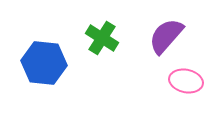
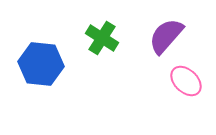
blue hexagon: moved 3 px left, 1 px down
pink ellipse: rotated 32 degrees clockwise
